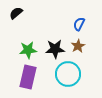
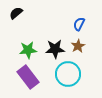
purple rectangle: rotated 50 degrees counterclockwise
